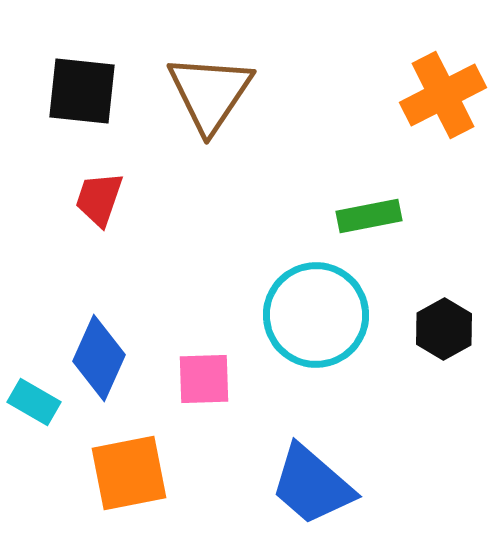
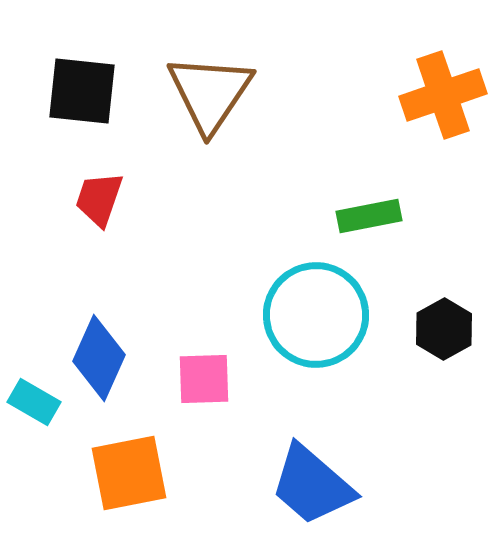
orange cross: rotated 8 degrees clockwise
